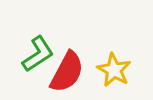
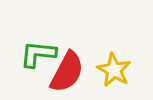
green L-shape: rotated 141 degrees counterclockwise
